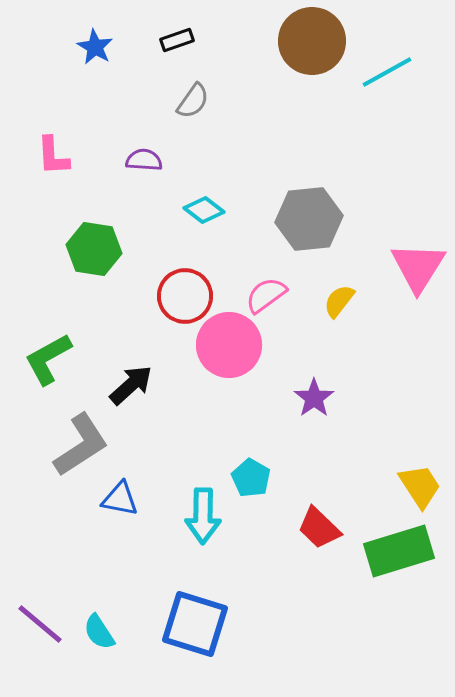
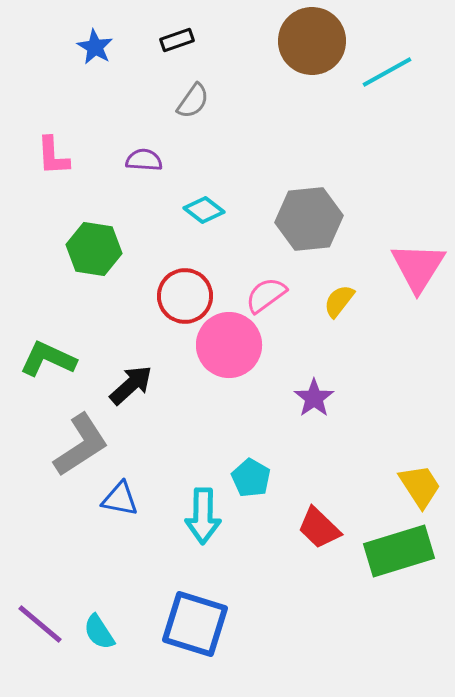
green L-shape: rotated 54 degrees clockwise
